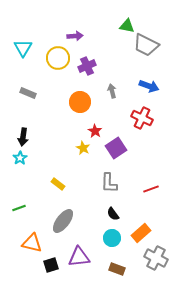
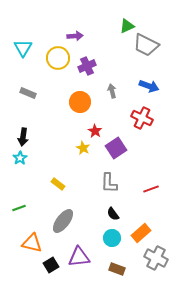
green triangle: rotated 35 degrees counterclockwise
black square: rotated 14 degrees counterclockwise
